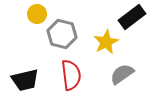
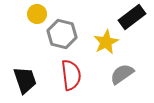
black trapezoid: rotated 96 degrees counterclockwise
